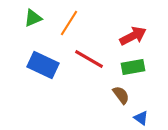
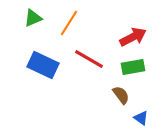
red arrow: moved 1 px down
